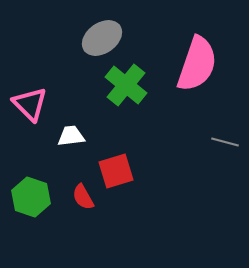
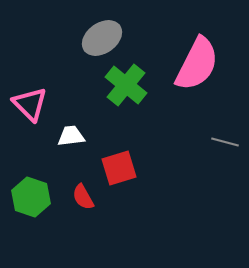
pink semicircle: rotated 8 degrees clockwise
red square: moved 3 px right, 3 px up
